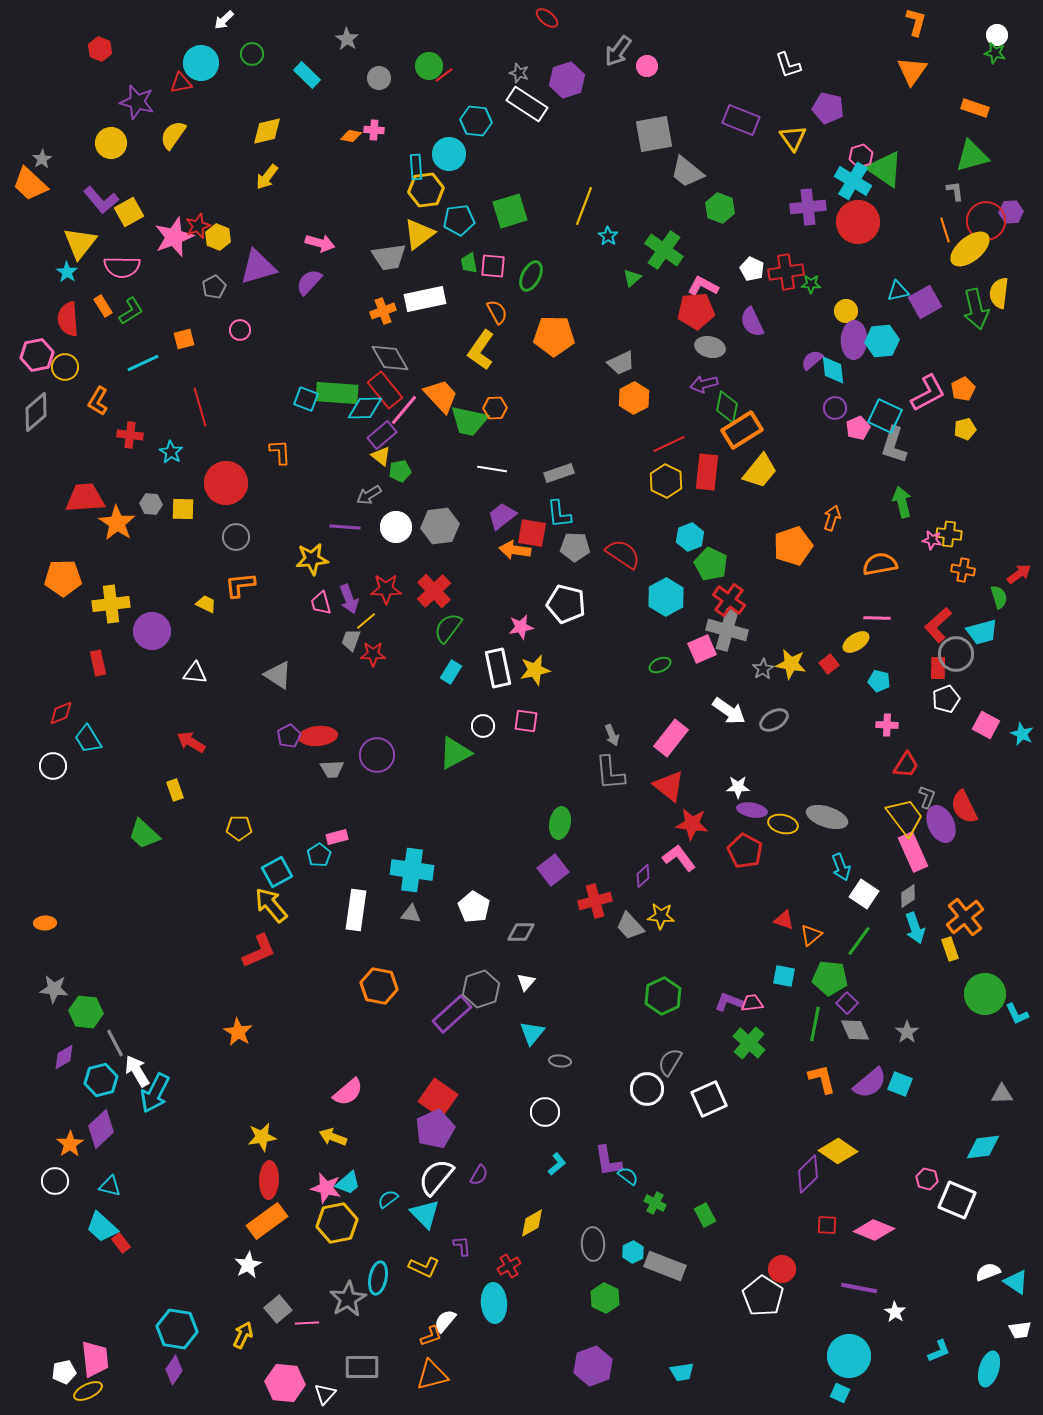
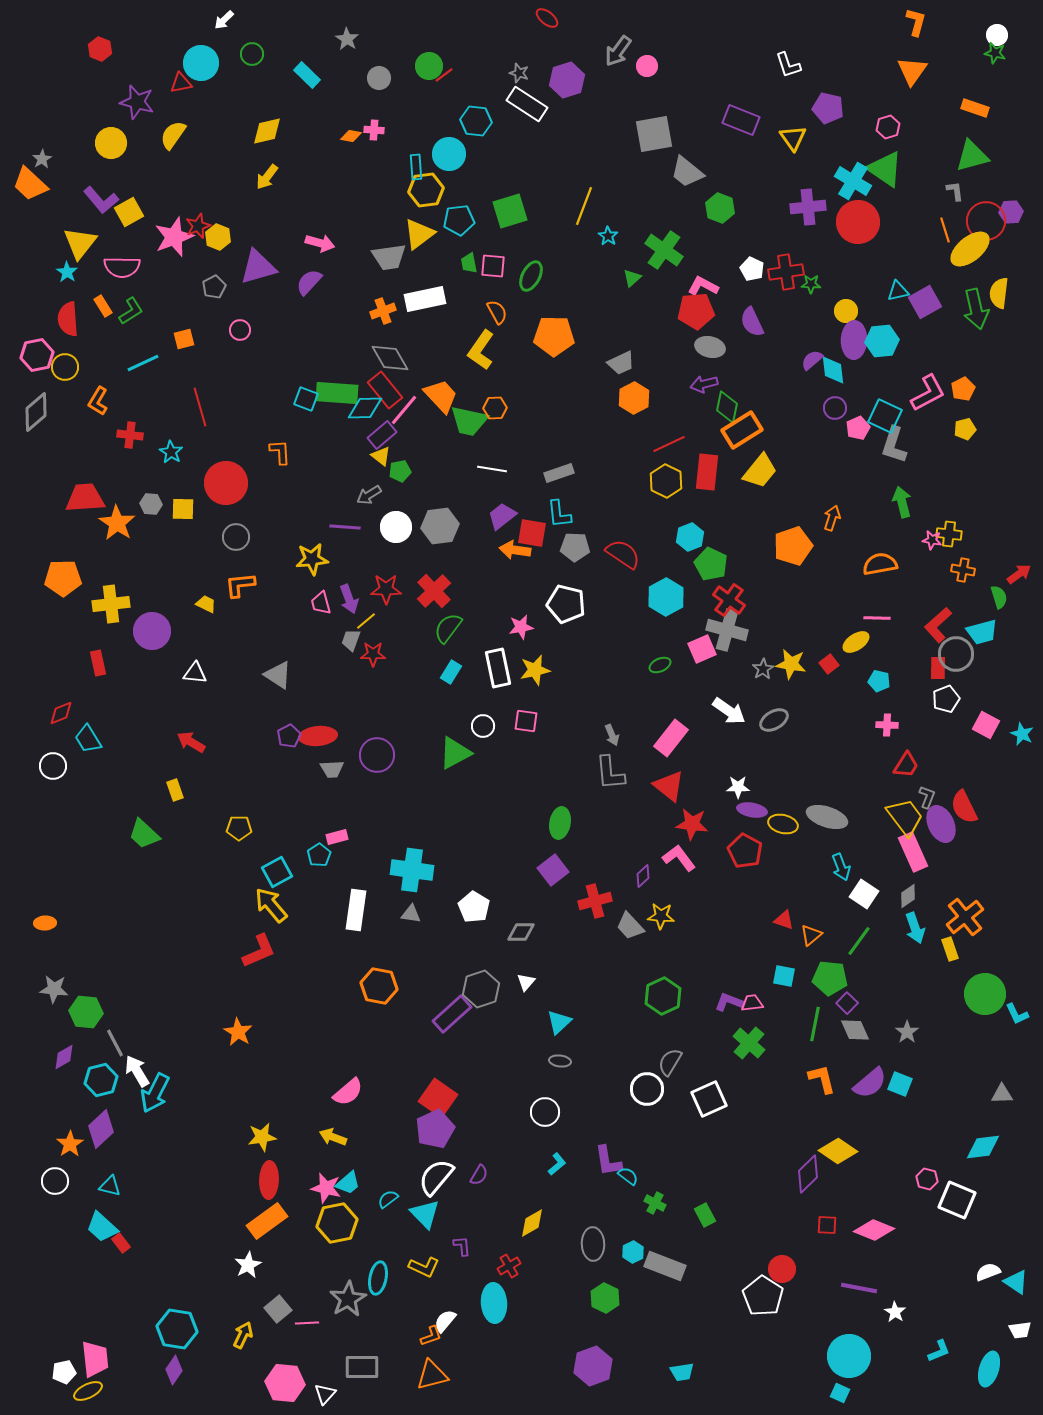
pink hexagon at (861, 156): moved 27 px right, 29 px up
cyan triangle at (532, 1033): moved 27 px right, 11 px up; rotated 8 degrees clockwise
